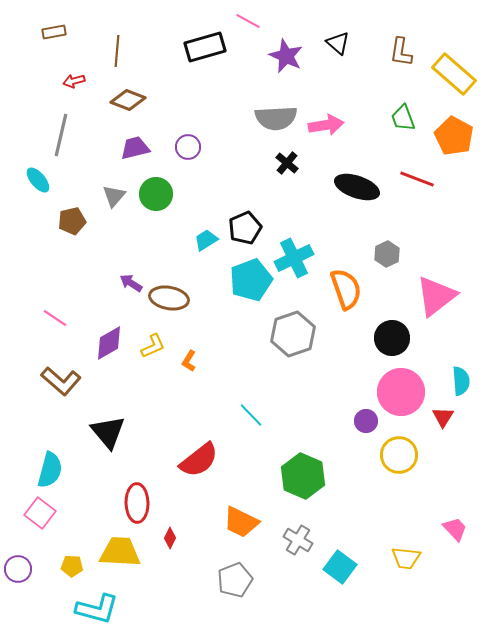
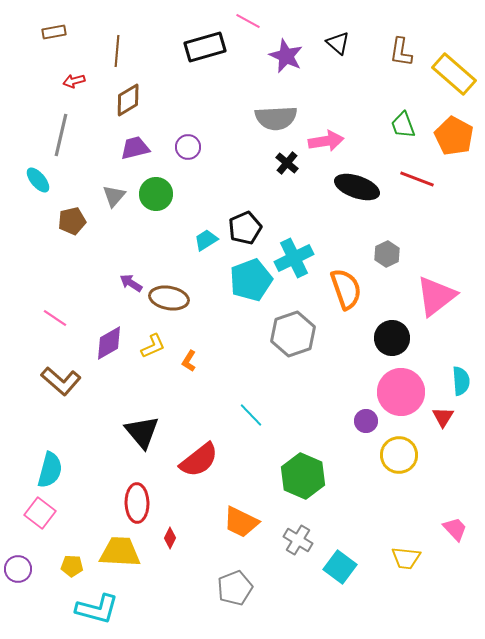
brown diamond at (128, 100): rotated 52 degrees counterclockwise
green trapezoid at (403, 118): moved 7 px down
pink arrow at (326, 125): moved 16 px down
black triangle at (108, 432): moved 34 px right
gray pentagon at (235, 580): moved 8 px down
